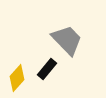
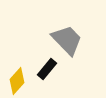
yellow diamond: moved 3 px down
